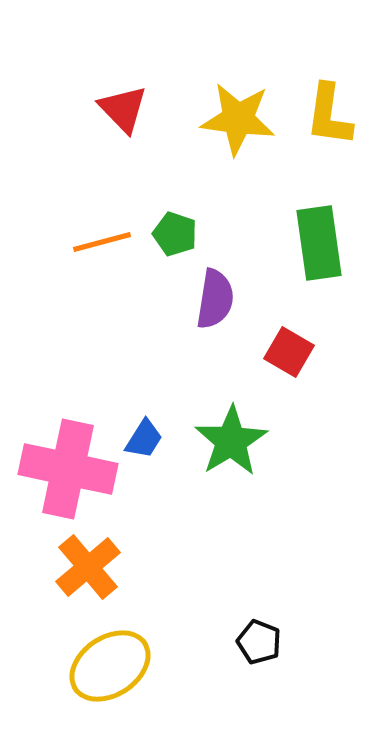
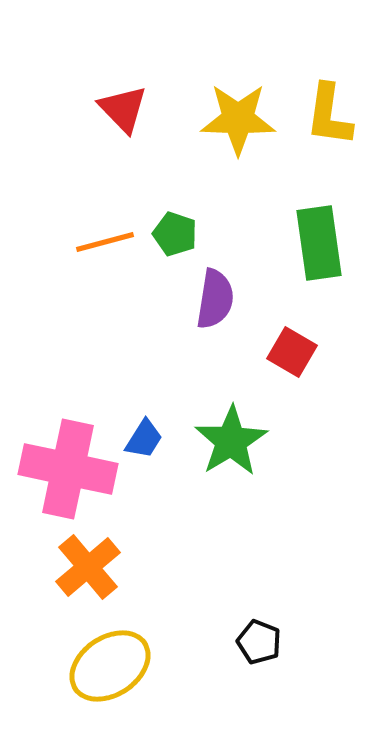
yellow star: rotated 6 degrees counterclockwise
orange line: moved 3 px right
red square: moved 3 px right
